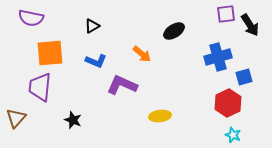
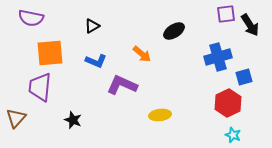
yellow ellipse: moved 1 px up
